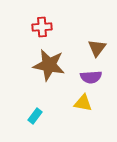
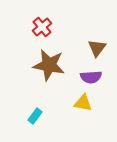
red cross: rotated 36 degrees counterclockwise
